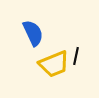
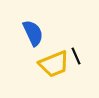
black line: rotated 36 degrees counterclockwise
